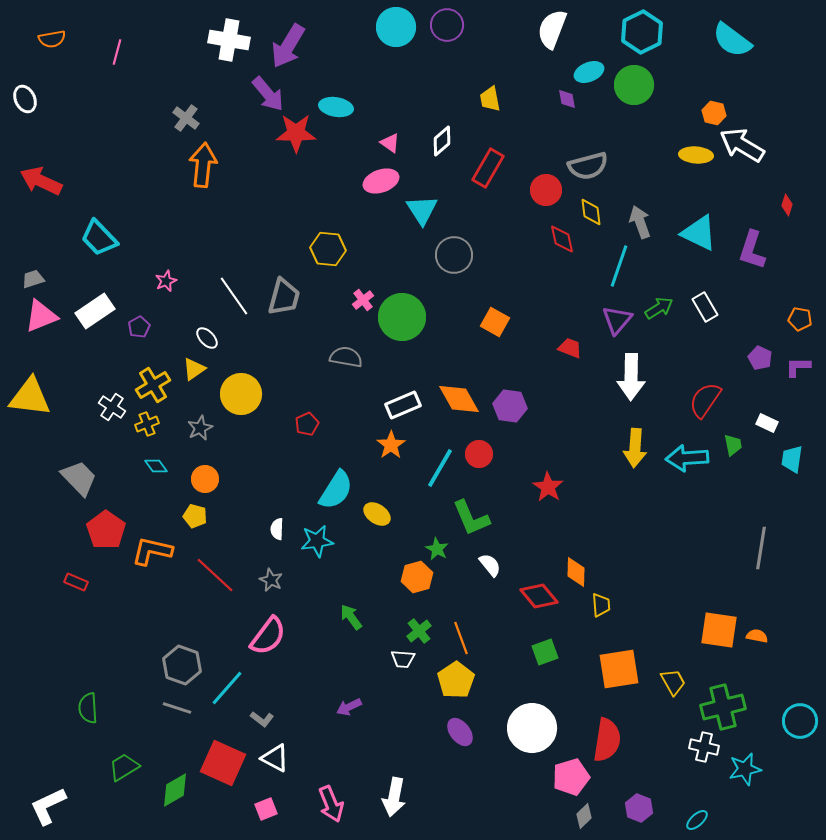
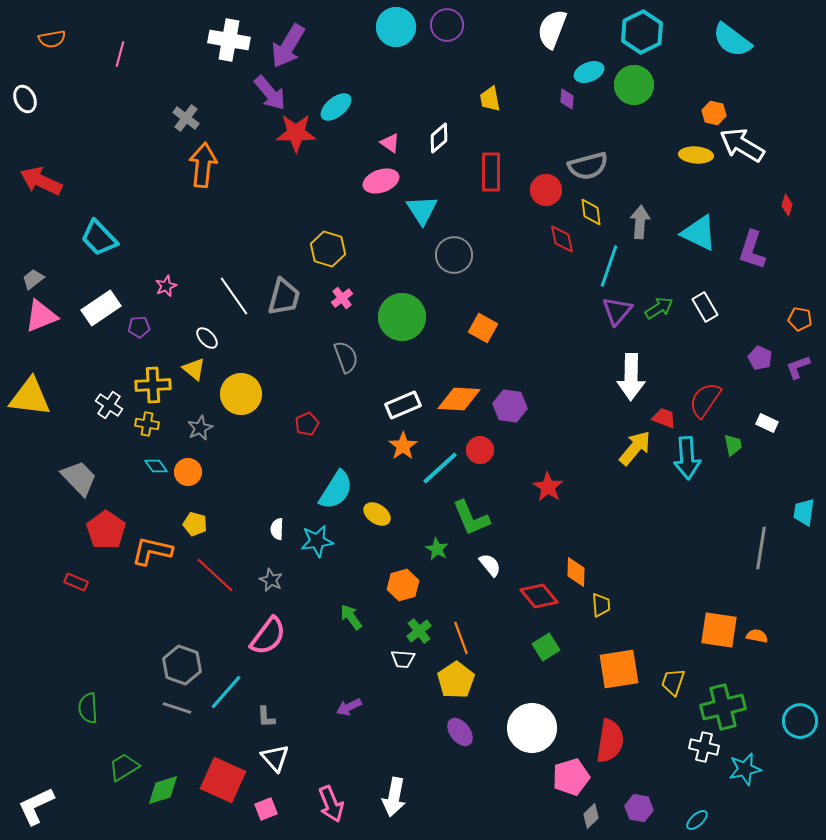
pink line at (117, 52): moved 3 px right, 2 px down
purple arrow at (268, 94): moved 2 px right, 1 px up
purple diamond at (567, 99): rotated 15 degrees clockwise
cyan ellipse at (336, 107): rotated 48 degrees counterclockwise
white diamond at (442, 141): moved 3 px left, 3 px up
red rectangle at (488, 168): moved 3 px right, 4 px down; rotated 30 degrees counterclockwise
gray arrow at (640, 222): rotated 24 degrees clockwise
yellow hexagon at (328, 249): rotated 12 degrees clockwise
cyan line at (619, 266): moved 10 px left
gray trapezoid at (33, 279): rotated 20 degrees counterclockwise
pink star at (166, 281): moved 5 px down
pink cross at (363, 300): moved 21 px left, 2 px up
white rectangle at (95, 311): moved 6 px right, 3 px up
purple triangle at (617, 320): moved 9 px up
orange square at (495, 322): moved 12 px left, 6 px down
purple pentagon at (139, 327): rotated 25 degrees clockwise
red trapezoid at (570, 348): moved 94 px right, 70 px down
gray semicircle at (346, 357): rotated 60 degrees clockwise
purple L-shape at (798, 367): rotated 20 degrees counterclockwise
yellow triangle at (194, 369): rotated 45 degrees counterclockwise
yellow cross at (153, 385): rotated 28 degrees clockwise
orange diamond at (459, 399): rotated 57 degrees counterclockwise
white cross at (112, 407): moved 3 px left, 2 px up
yellow cross at (147, 424): rotated 30 degrees clockwise
orange star at (391, 445): moved 12 px right, 1 px down
yellow arrow at (635, 448): rotated 144 degrees counterclockwise
red circle at (479, 454): moved 1 px right, 4 px up
cyan arrow at (687, 458): rotated 90 degrees counterclockwise
cyan trapezoid at (792, 459): moved 12 px right, 53 px down
cyan line at (440, 468): rotated 18 degrees clockwise
orange circle at (205, 479): moved 17 px left, 7 px up
yellow pentagon at (195, 516): moved 8 px down
orange hexagon at (417, 577): moved 14 px left, 8 px down
green square at (545, 652): moved 1 px right, 5 px up; rotated 12 degrees counterclockwise
yellow trapezoid at (673, 682): rotated 132 degrees counterclockwise
cyan line at (227, 688): moved 1 px left, 4 px down
gray L-shape at (262, 719): moved 4 px right, 2 px up; rotated 50 degrees clockwise
red semicircle at (607, 740): moved 3 px right, 1 px down
white triangle at (275, 758): rotated 20 degrees clockwise
red square at (223, 763): moved 17 px down
green diamond at (175, 790): moved 12 px left; rotated 12 degrees clockwise
white L-shape at (48, 806): moved 12 px left
purple hexagon at (639, 808): rotated 12 degrees counterclockwise
gray diamond at (584, 816): moved 7 px right
